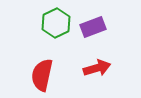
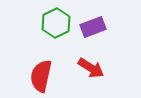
red arrow: moved 6 px left; rotated 48 degrees clockwise
red semicircle: moved 1 px left, 1 px down
